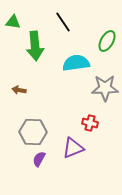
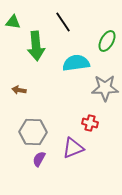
green arrow: moved 1 px right
